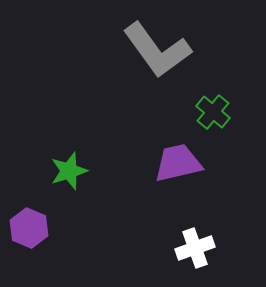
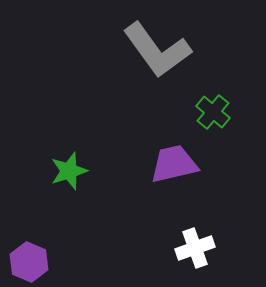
purple trapezoid: moved 4 px left, 1 px down
purple hexagon: moved 34 px down
